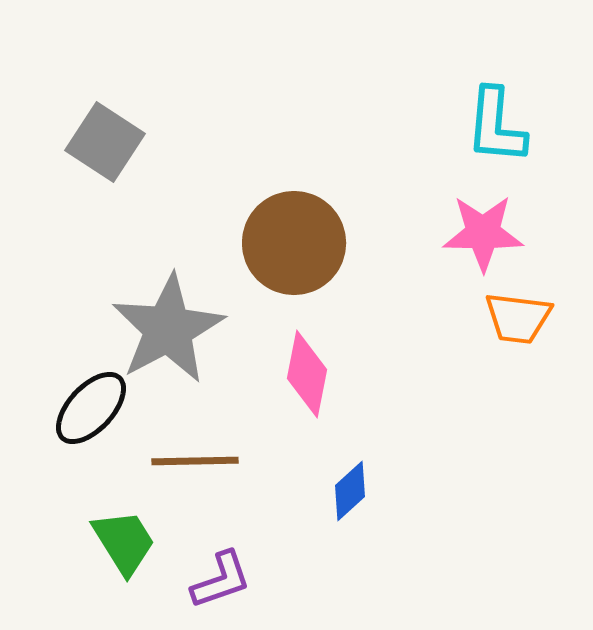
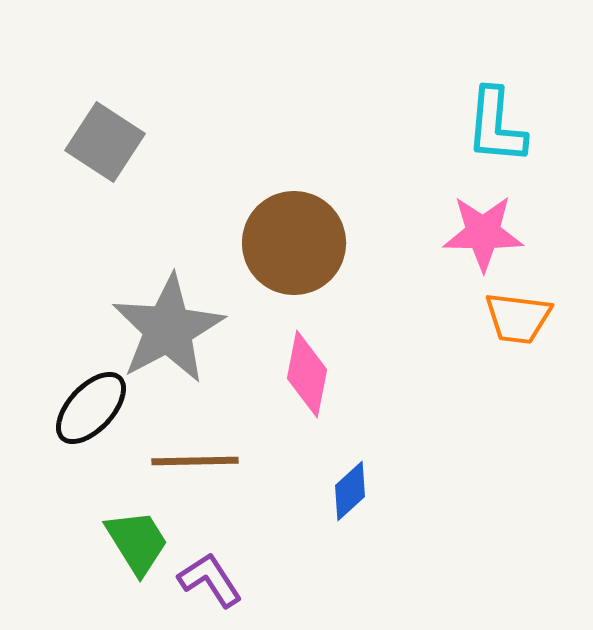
green trapezoid: moved 13 px right
purple L-shape: moved 11 px left; rotated 104 degrees counterclockwise
